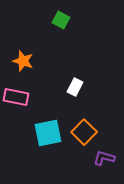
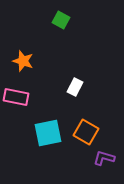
orange square: moved 2 px right; rotated 15 degrees counterclockwise
